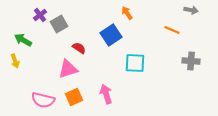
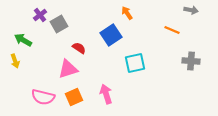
cyan square: rotated 15 degrees counterclockwise
pink semicircle: moved 3 px up
